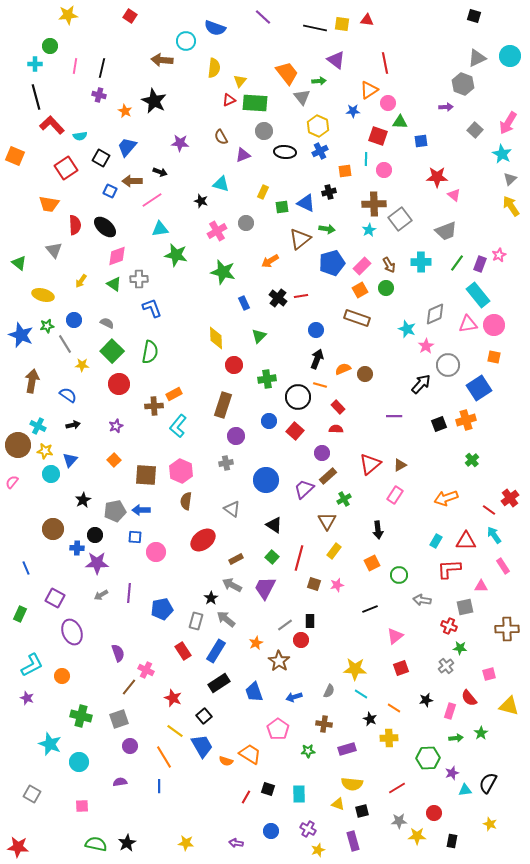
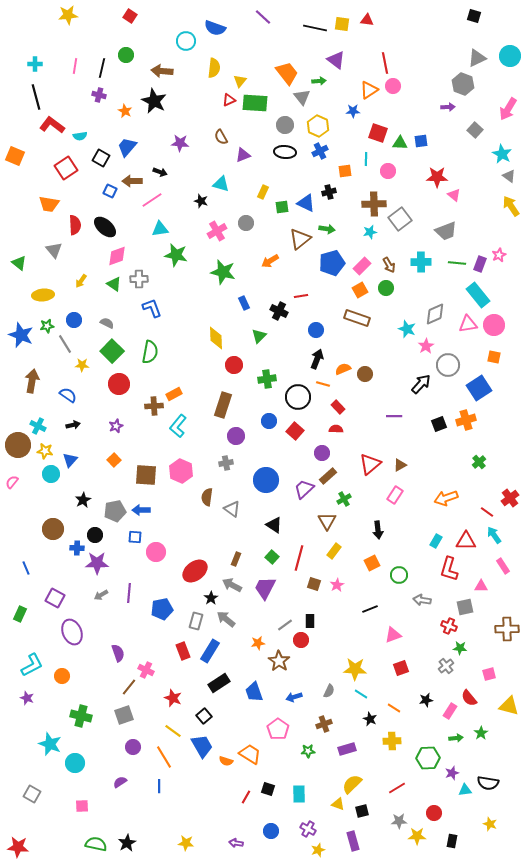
green circle at (50, 46): moved 76 px right, 9 px down
brown arrow at (162, 60): moved 11 px down
pink circle at (388, 103): moved 5 px right, 17 px up
purple arrow at (446, 107): moved 2 px right
green triangle at (400, 122): moved 21 px down
pink arrow at (508, 123): moved 14 px up
red L-shape at (52, 125): rotated 10 degrees counterclockwise
gray circle at (264, 131): moved 21 px right, 6 px up
red square at (378, 136): moved 3 px up
pink circle at (384, 170): moved 4 px right, 1 px down
gray triangle at (510, 179): moved 1 px left, 3 px up; rotated 40 degrees counterclockwise
cyan star at (369, 230): moved 1 px right, 2 px down; rotated 16 degrees clockwise
green line at (457, 263): rotated 60 degrees clockwise
yellow ellipse at (43, 295): rotated 20 degrees counterclockwise
black cross at (278, 298): moved 1 px right, 13 px down; rotated 12 degrees counterclockwise
orange line at (320, 385): moved 3 px right, 1 px up
green cross at (472, 460): moved 7 px right, 2 px down
brown semicircle at (186, 501): moved 21 px right, 4 px up
red line at (489, 510): moved 2 px left, 2 px down
red ellipse at (203, 540): moved 8 px left, 31 px down
brown rectangle at (236, 559): rotated 40 degrees counterclockwise
red L-shape at (449, 569): rotated 70 degrees counterclockwise
pink star at (337, 585): rotated 16 degrees counterclockwise
pink triangle at (395, 636): moved 2 px left, 1 px up; rotated 18 degrees clockwise
orange star at (256, 643): moved 2 px right; rotated 16 degrees clockwise
red rectangle at (183, 651): rotated 12 degrees clockwise
blue rectangle at (216, 651): moved 6 px left
pink rectangle at (450, 711): rotated 14 degrees clockwise
gray square at (119, 719): moved 5 px right, 4 px up
brown cross at (324, 724): rotated 28 degrees counterclockwise
yellow line at (175, 731): moved 2 px left
yellow cross at (389, 738): moved 3 px right, 3 px down
purple circle at (130, 746): moved 3 px right, 1 px down
cyan circle at (79, 762): moved 4 px left, 1 px down
purple semicircle at (120, 782): rotated 24 degrees counterclockwise
black semicircle at (488, 783): rotated 110 degrees counterclockwise
yellow semicircle at (352, 784): rotated 130 degrees clockwise
